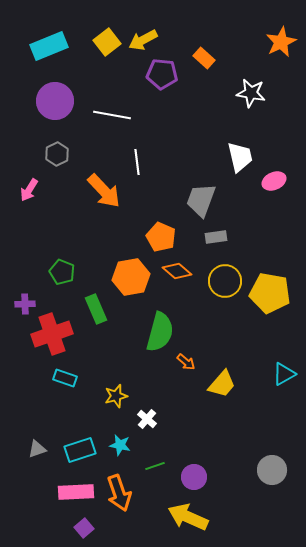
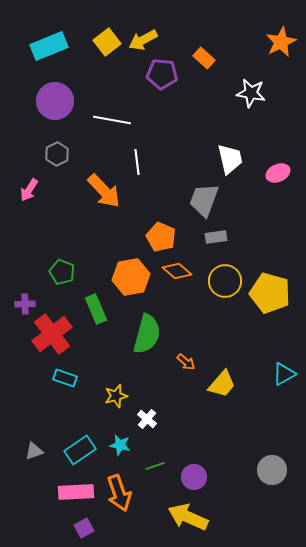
white line at (112, 115): moved 5 px down
white trapezoid at (240, 157): moved 10 px left, 2 px down
pink ellipse at (274, 181): moved 4 px right, 8 px up
gray trapezoid at (201, 200): moved 3 px right
yellow pentagon at (270, 293): rotated 6 degrees clockwise
green semicircle at (160, 332): moved 13 px left, 2 px down
red cross at (52, 334): rotated 18 degrees counterclockwise
gray triangle at (37, 449): moved 3 px left, 2 px down
cyan rectangle at (80, 450): rotated 16 degrees counterclockwise
purple square at (84, 528): rotated 12 degrees clockwise
